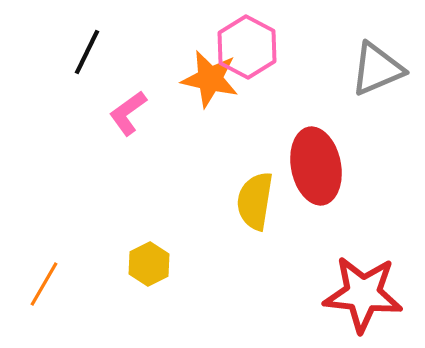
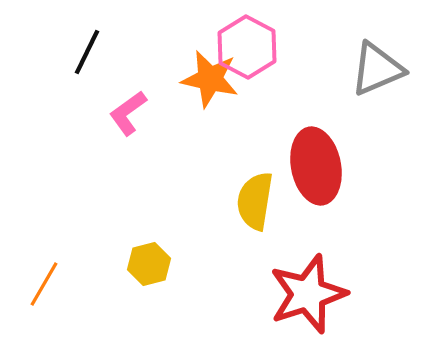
yellow hexagon: rotated 12 degrees clockwise
red star: moved 55 px left; rotated 24 degrees counterclockwise
